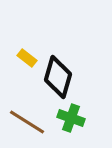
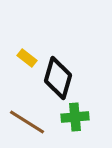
black diamond: moved 1 px down
green cross: moved 4 px right, 1 px up; rotated 24 degrees counterclockwise
